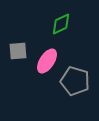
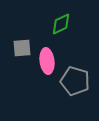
gray square: moved 4 px right, 3 px up
pink ellipse: rotated 40 degrees counterclockwise
